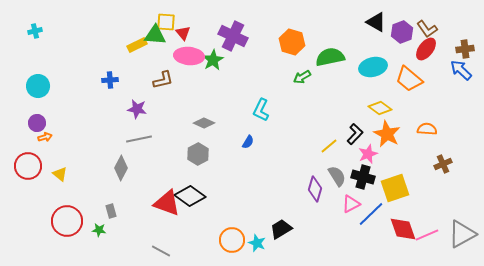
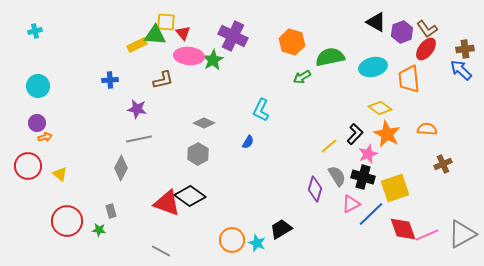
orange trapezoid at (409, 79): rotated 44 degrees clockwise
